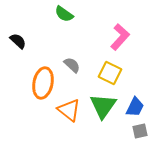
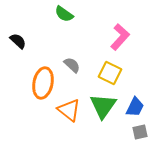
gray square: moved 1 px down
